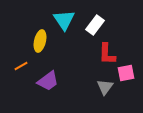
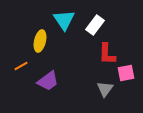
gray triangle: moved 2 px down
